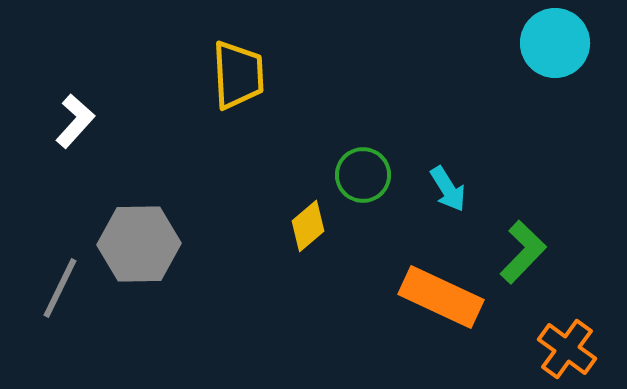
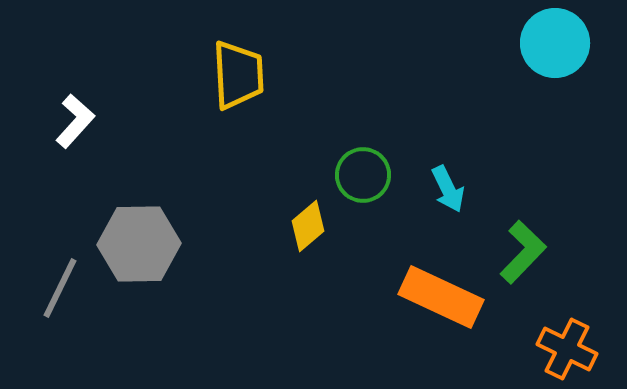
cyan arrow: rotated 6 degrees clockwise
orange cross: rotated 10 degrees counterclockwise
